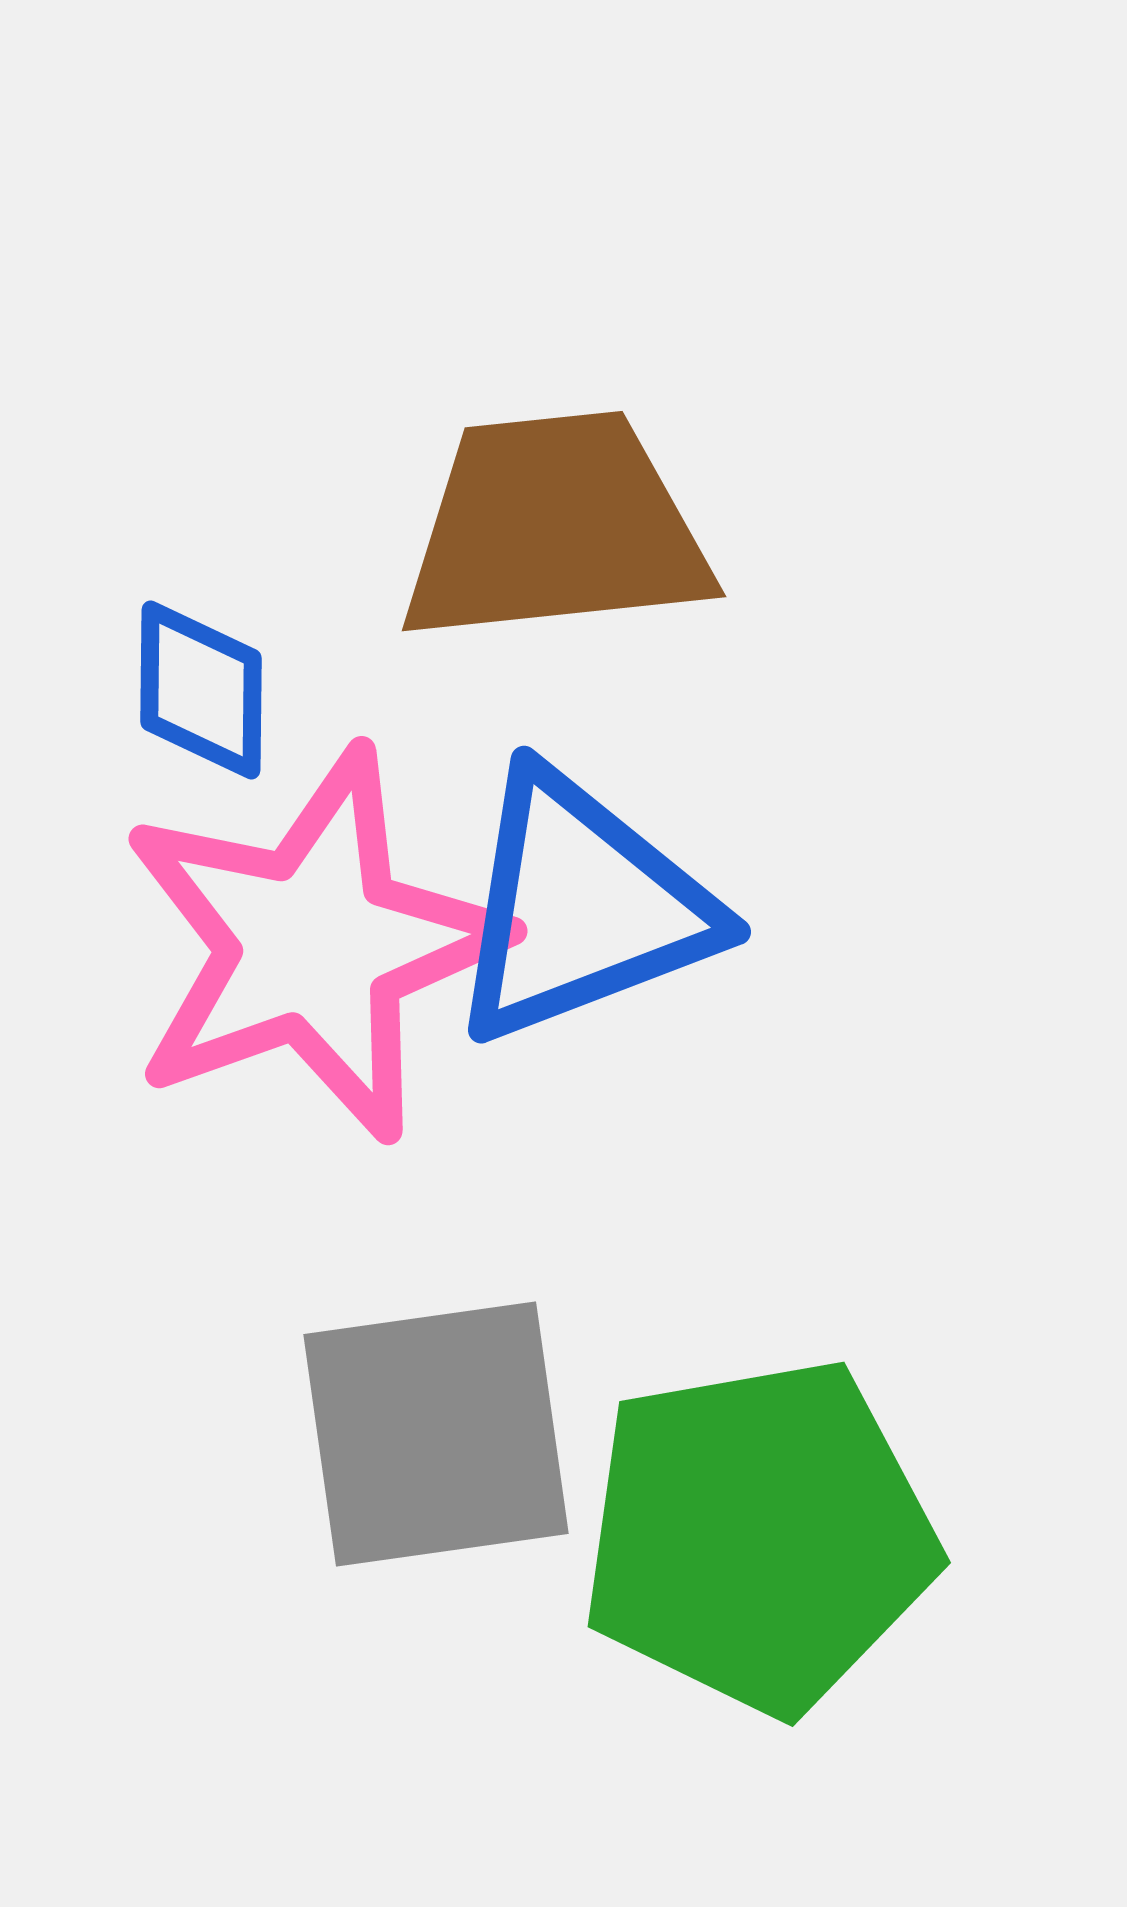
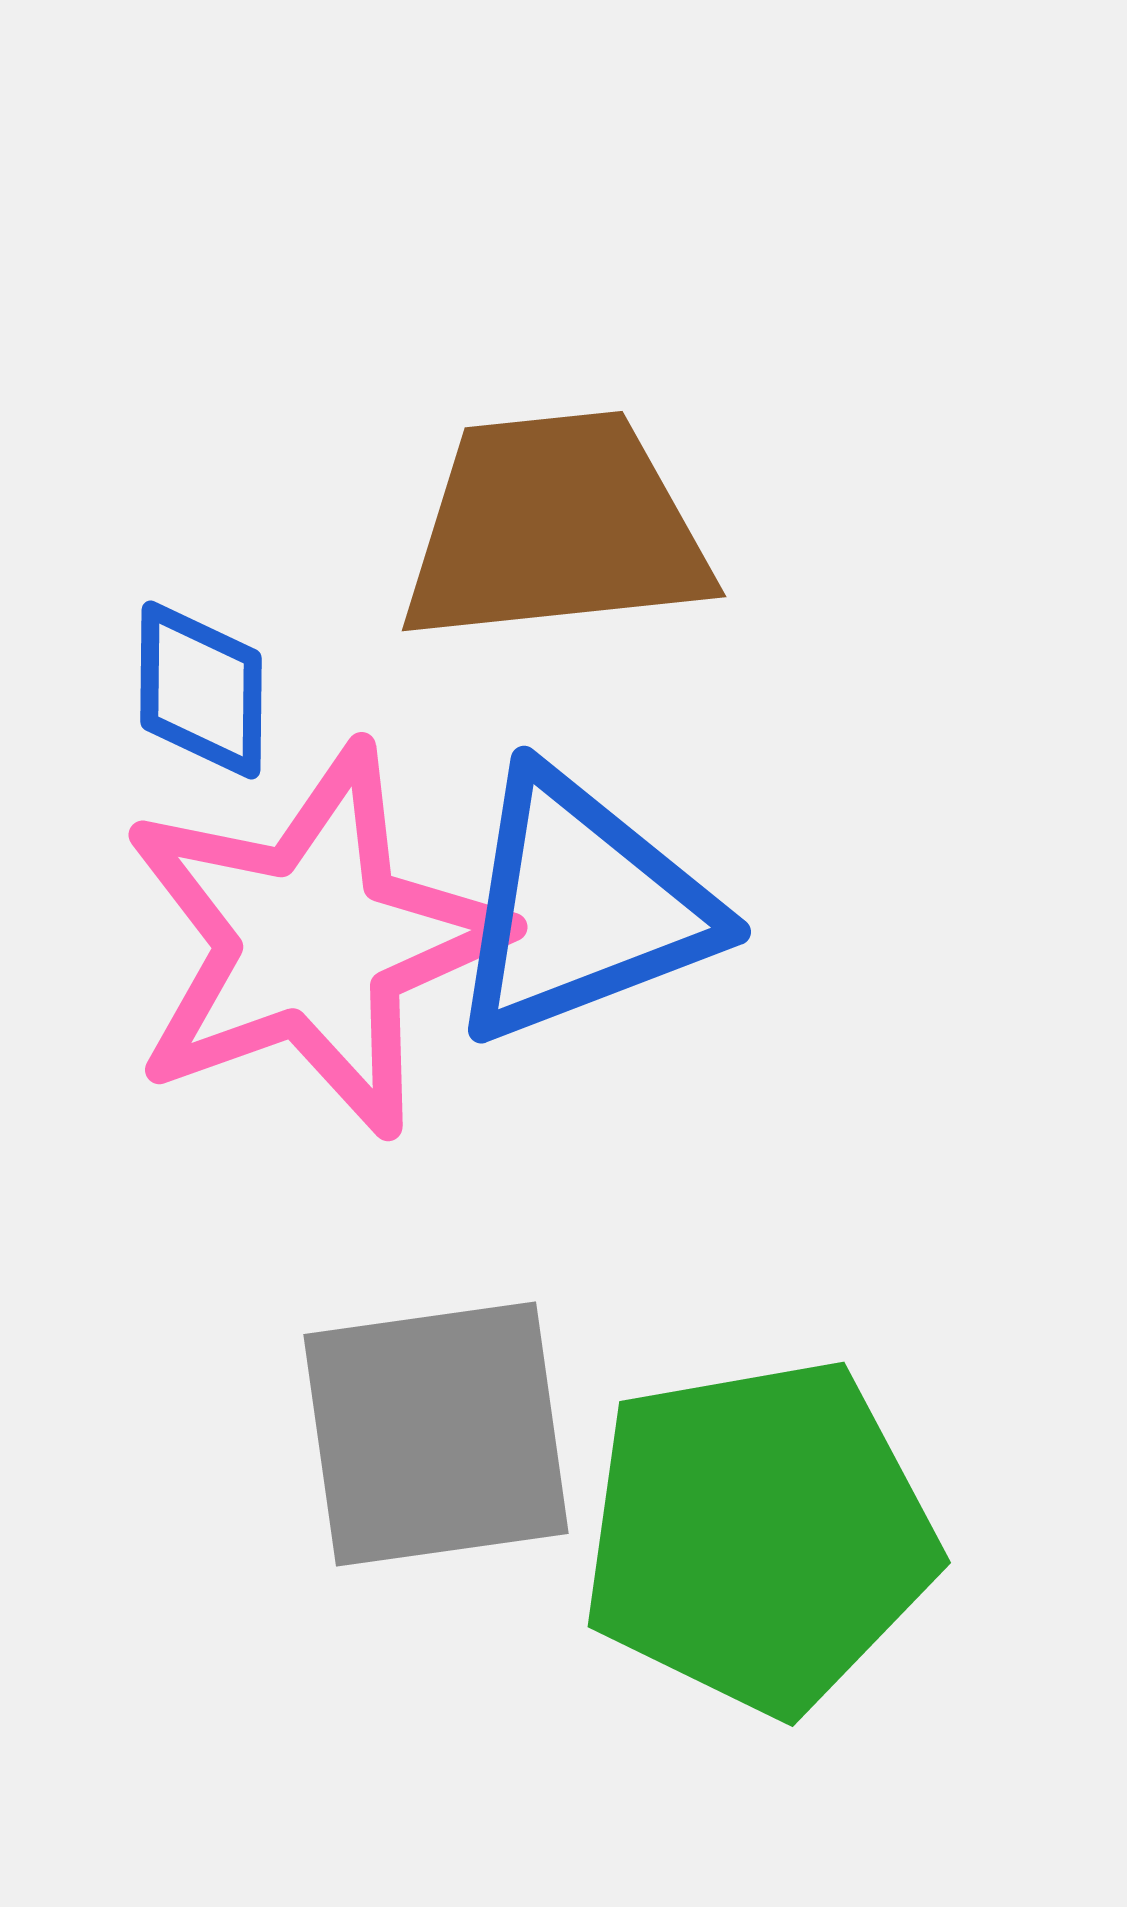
pink star: moved 4 px up
